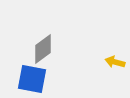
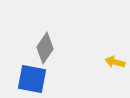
gray diamond: moved 2 px right, 1 px up; rotated 20 degrees counterclockwise
